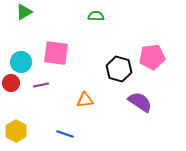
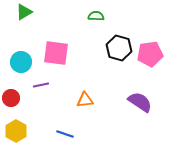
pink pentagon: moved 2 px left, 3 px up
black hexagon: moved 21 px up
red circle: moved 15 px down
